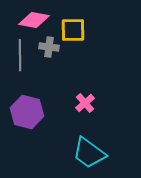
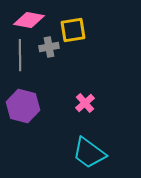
pink diamond: moved 5 px left
yellow square: rotated 8 degrees counterclockwise
gray cross: rotated 18 degrees counterclockwise
purple hexagon: moved 4 px left, 6 px up
